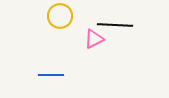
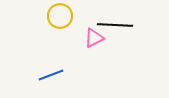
pink triangle: moved 1 px up
blue line: rotated 20 degrees counterclockwise
